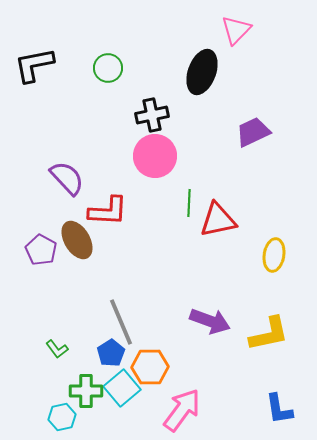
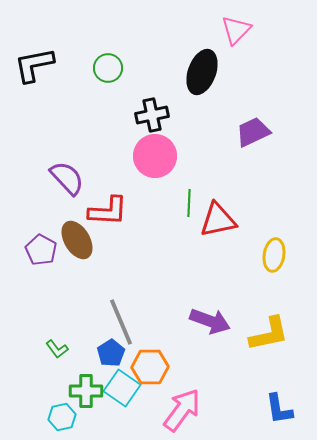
cyan square: rotated 15 degrees counterclockwise
